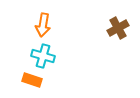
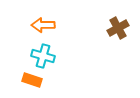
orange arrow: rotated 80 degrees clockwise
